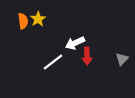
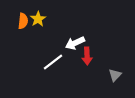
orange semicircle: rotated 14 degrees clockwise
gray triangle: moved 7 px left, 16 px down
